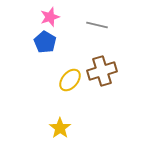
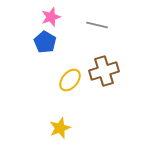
pink star: moved 1 px right
brown cross: moved 2 px right
yellow star: rotated 15 degrees clockwise
